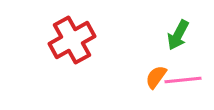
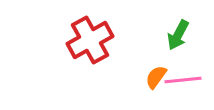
red cross: moved 18 px right
